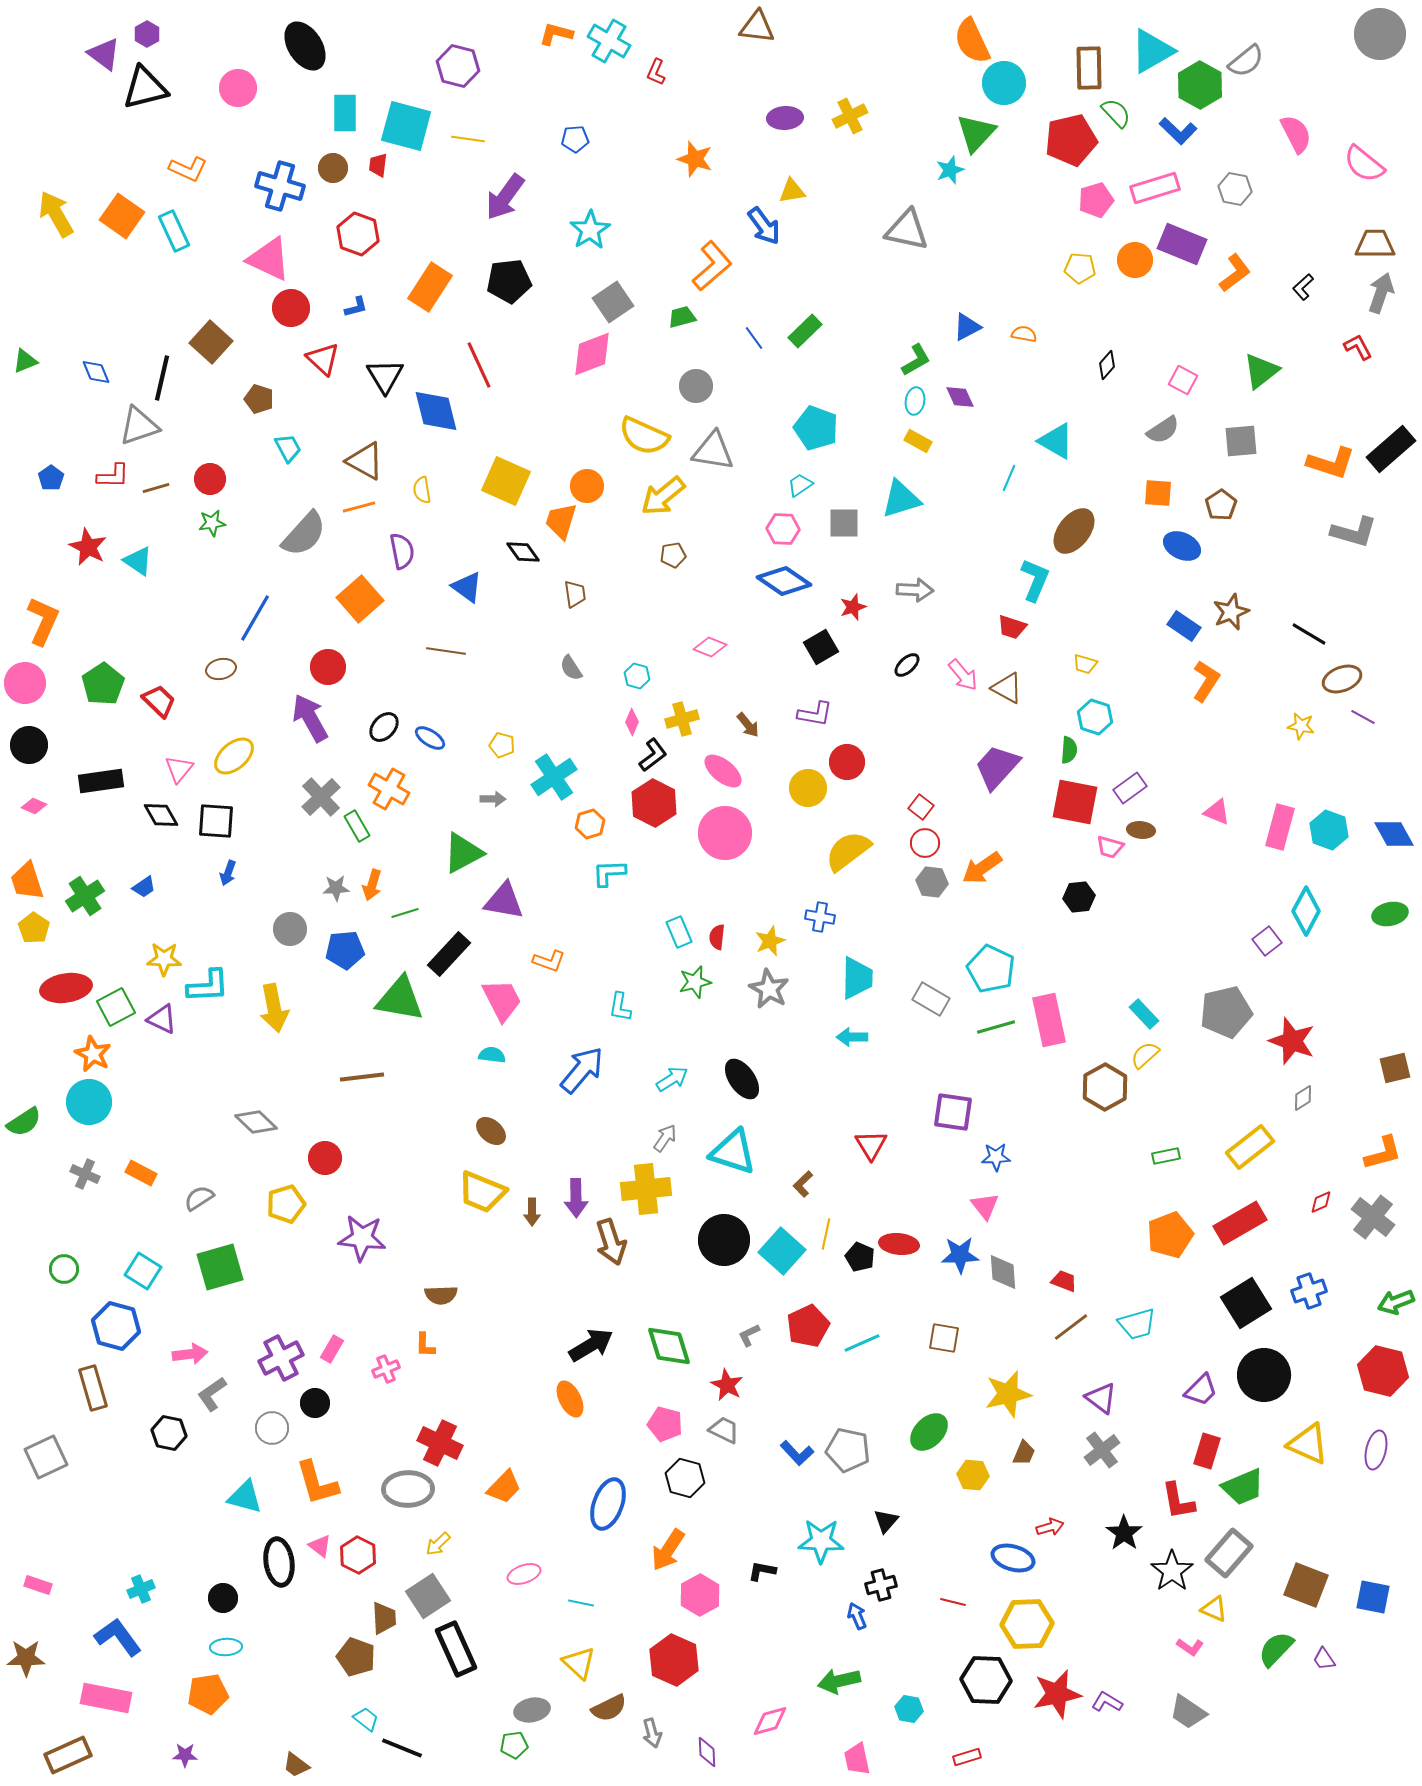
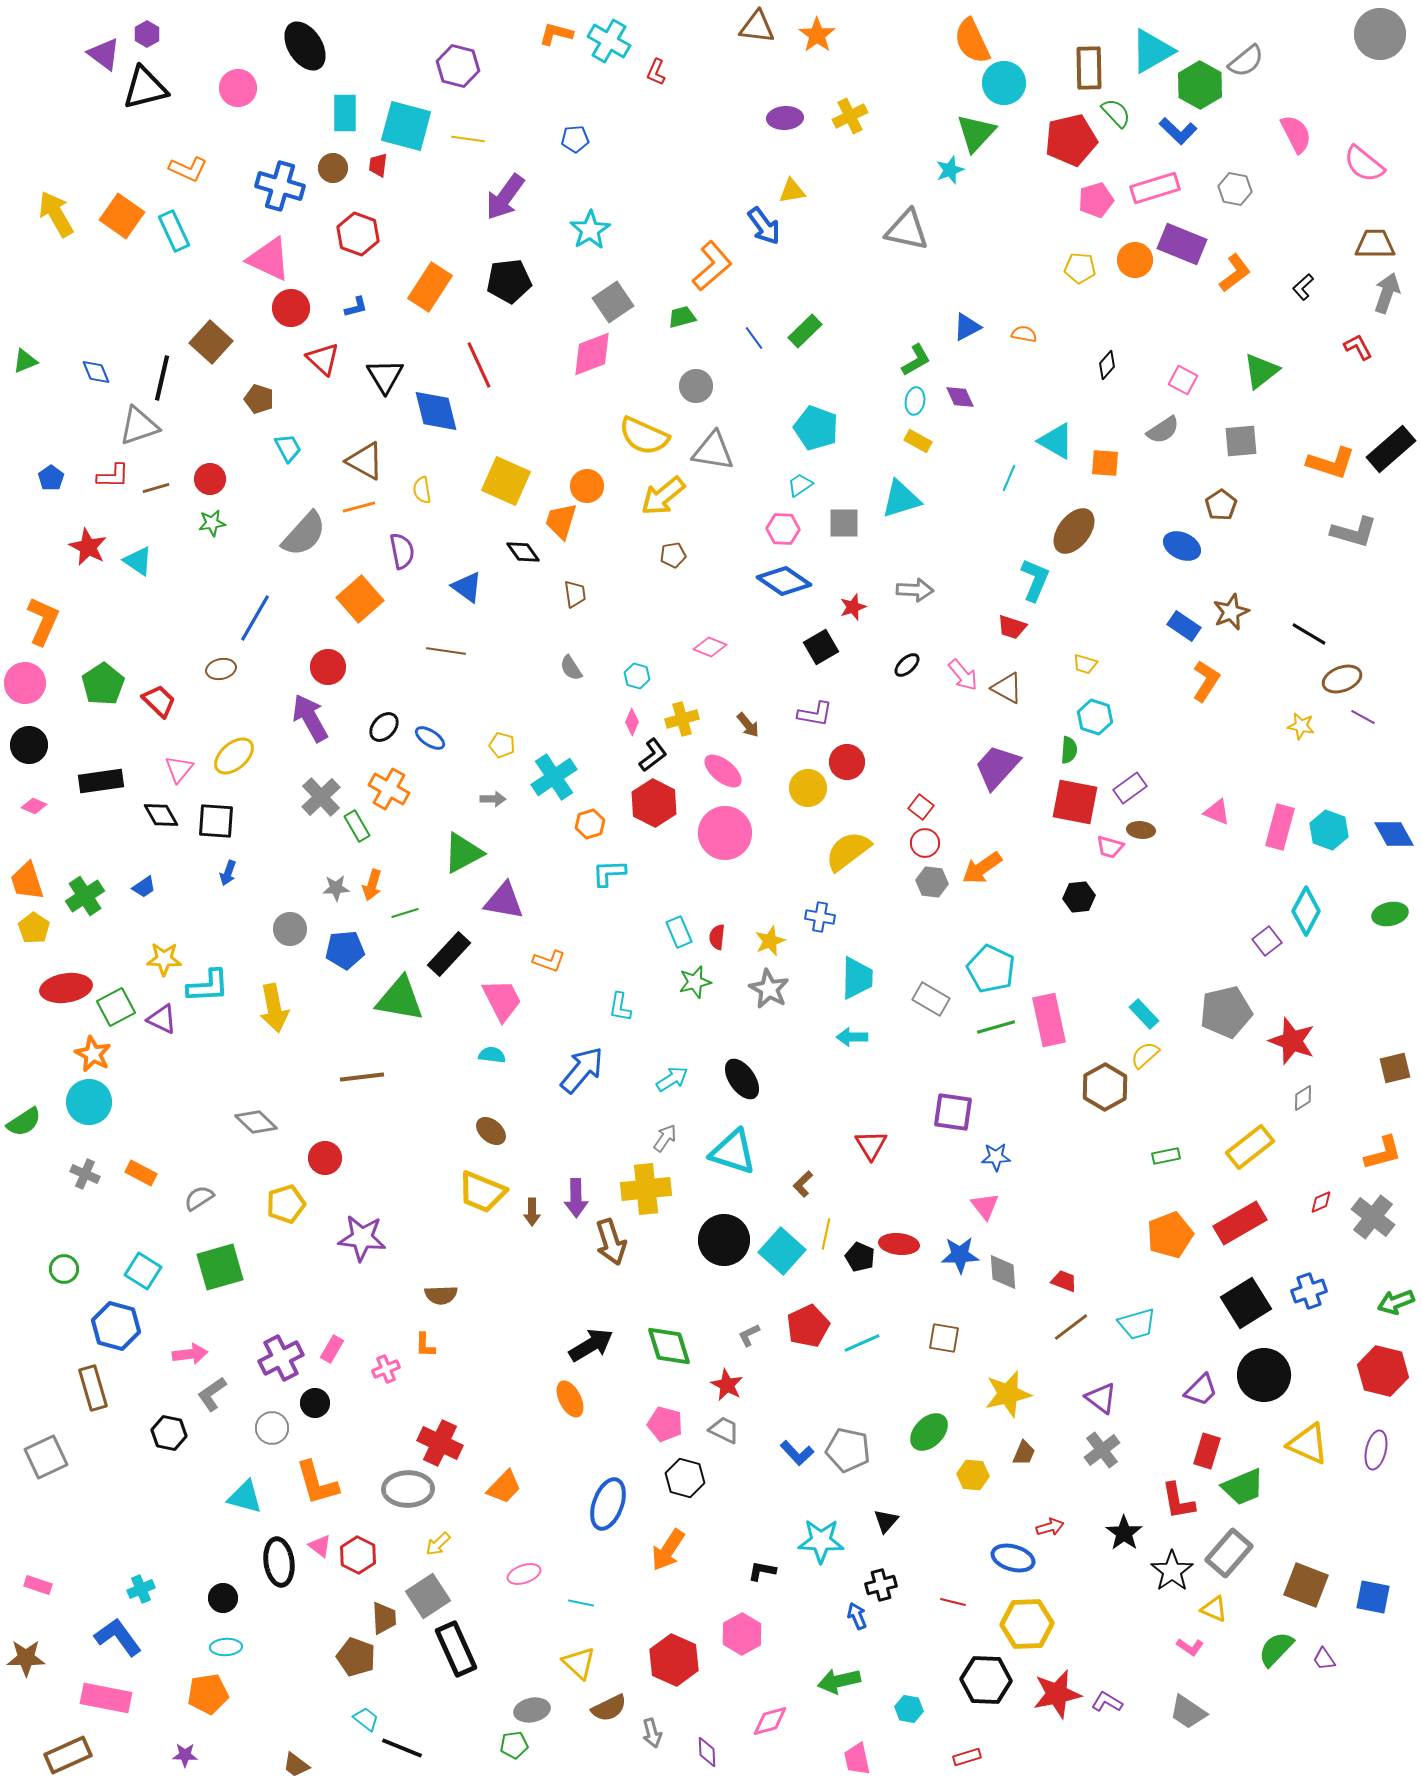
orange star at (695, 159): moved 122 px right, 124 px up; rotated 18 degrees clockwise
gray arrow at (1381, 293): moved 6 px right
orange square at (1158, 493): moved 53 px left, 30 px up
pink hexagon at (700, 1595): moved 42 px right, 39 px down
